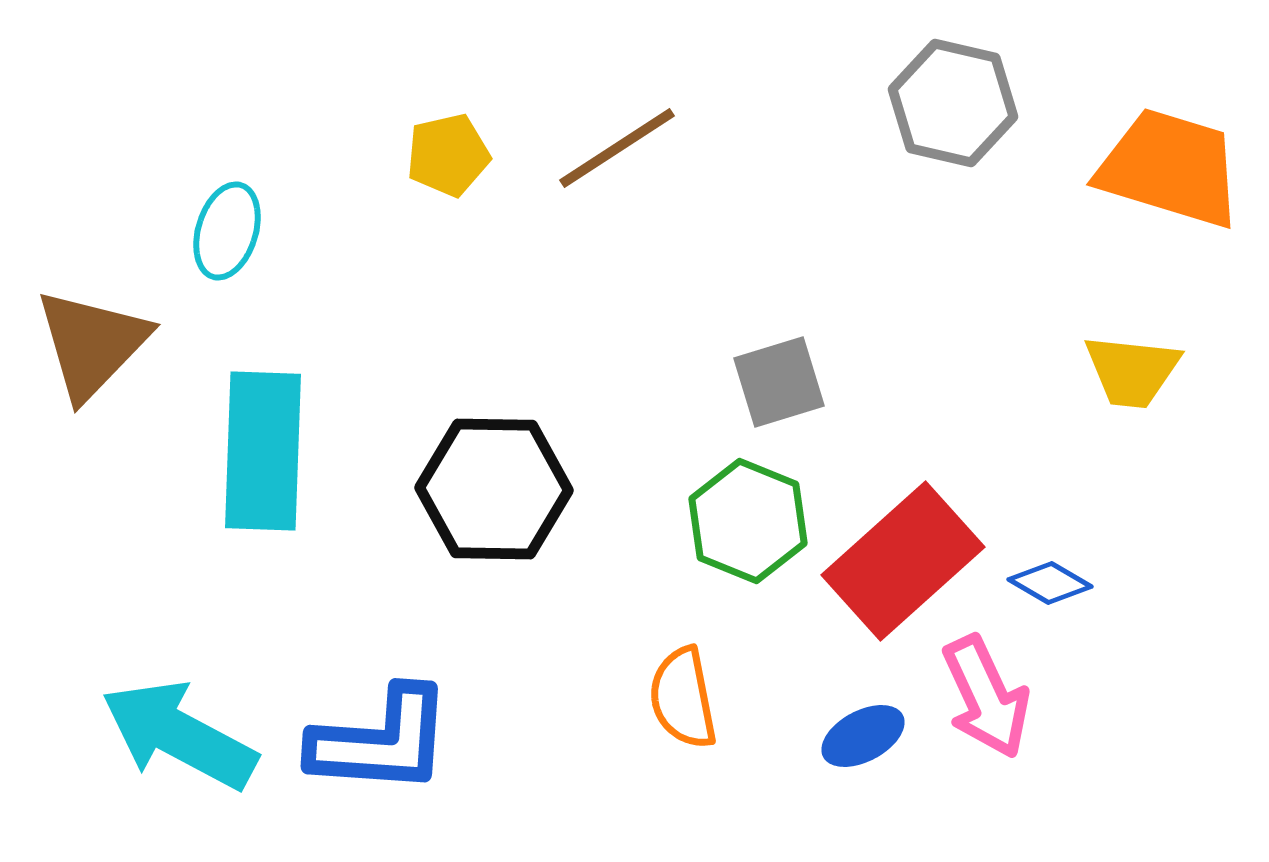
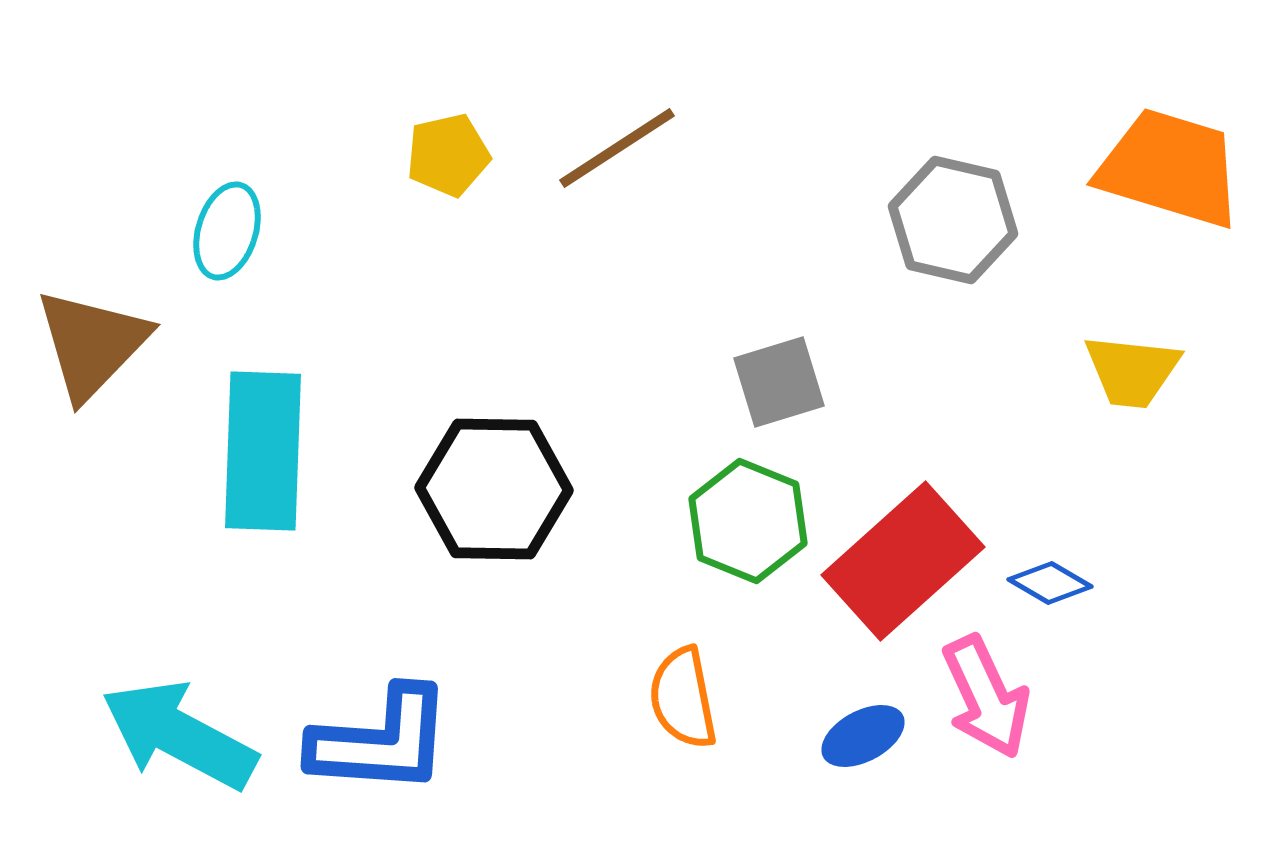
gray hexagon: moved 117 px down
